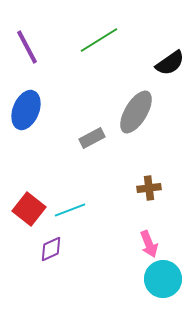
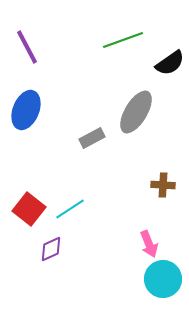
green line: moved 24 px right; rotated 12 degrees clockwise
brown cross: moved 14 px right, 3 px up; rotated 10 degrees clockwise
cyan line: moved 1 px up; rotated 12 degrees counterclockwise
